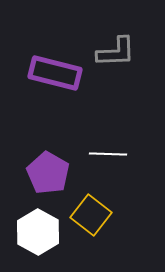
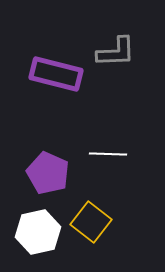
purple rectangle: moved 1 px right, 1 px down
purple pentagon: rotated 6 degrees counterclockwise
yellow square: moved 7 px down
white hexagon: rotated 18 degrees clockwise
